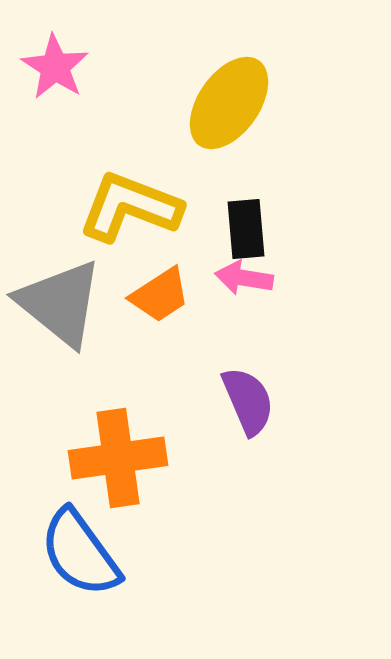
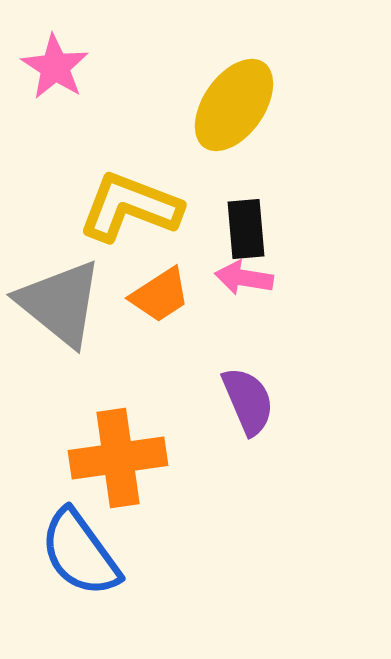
yellow ellipse: moved 5 px right, 2 px down
